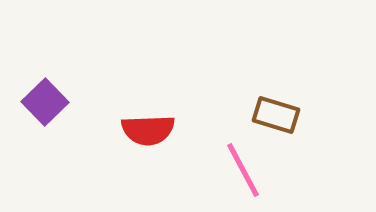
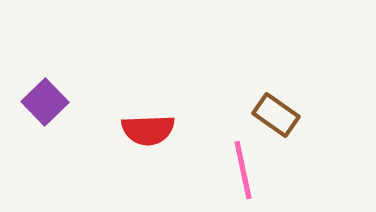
brown rectangle: rotated 18 degrees clockwise
pink line: rotated 16 degrees clockwise
